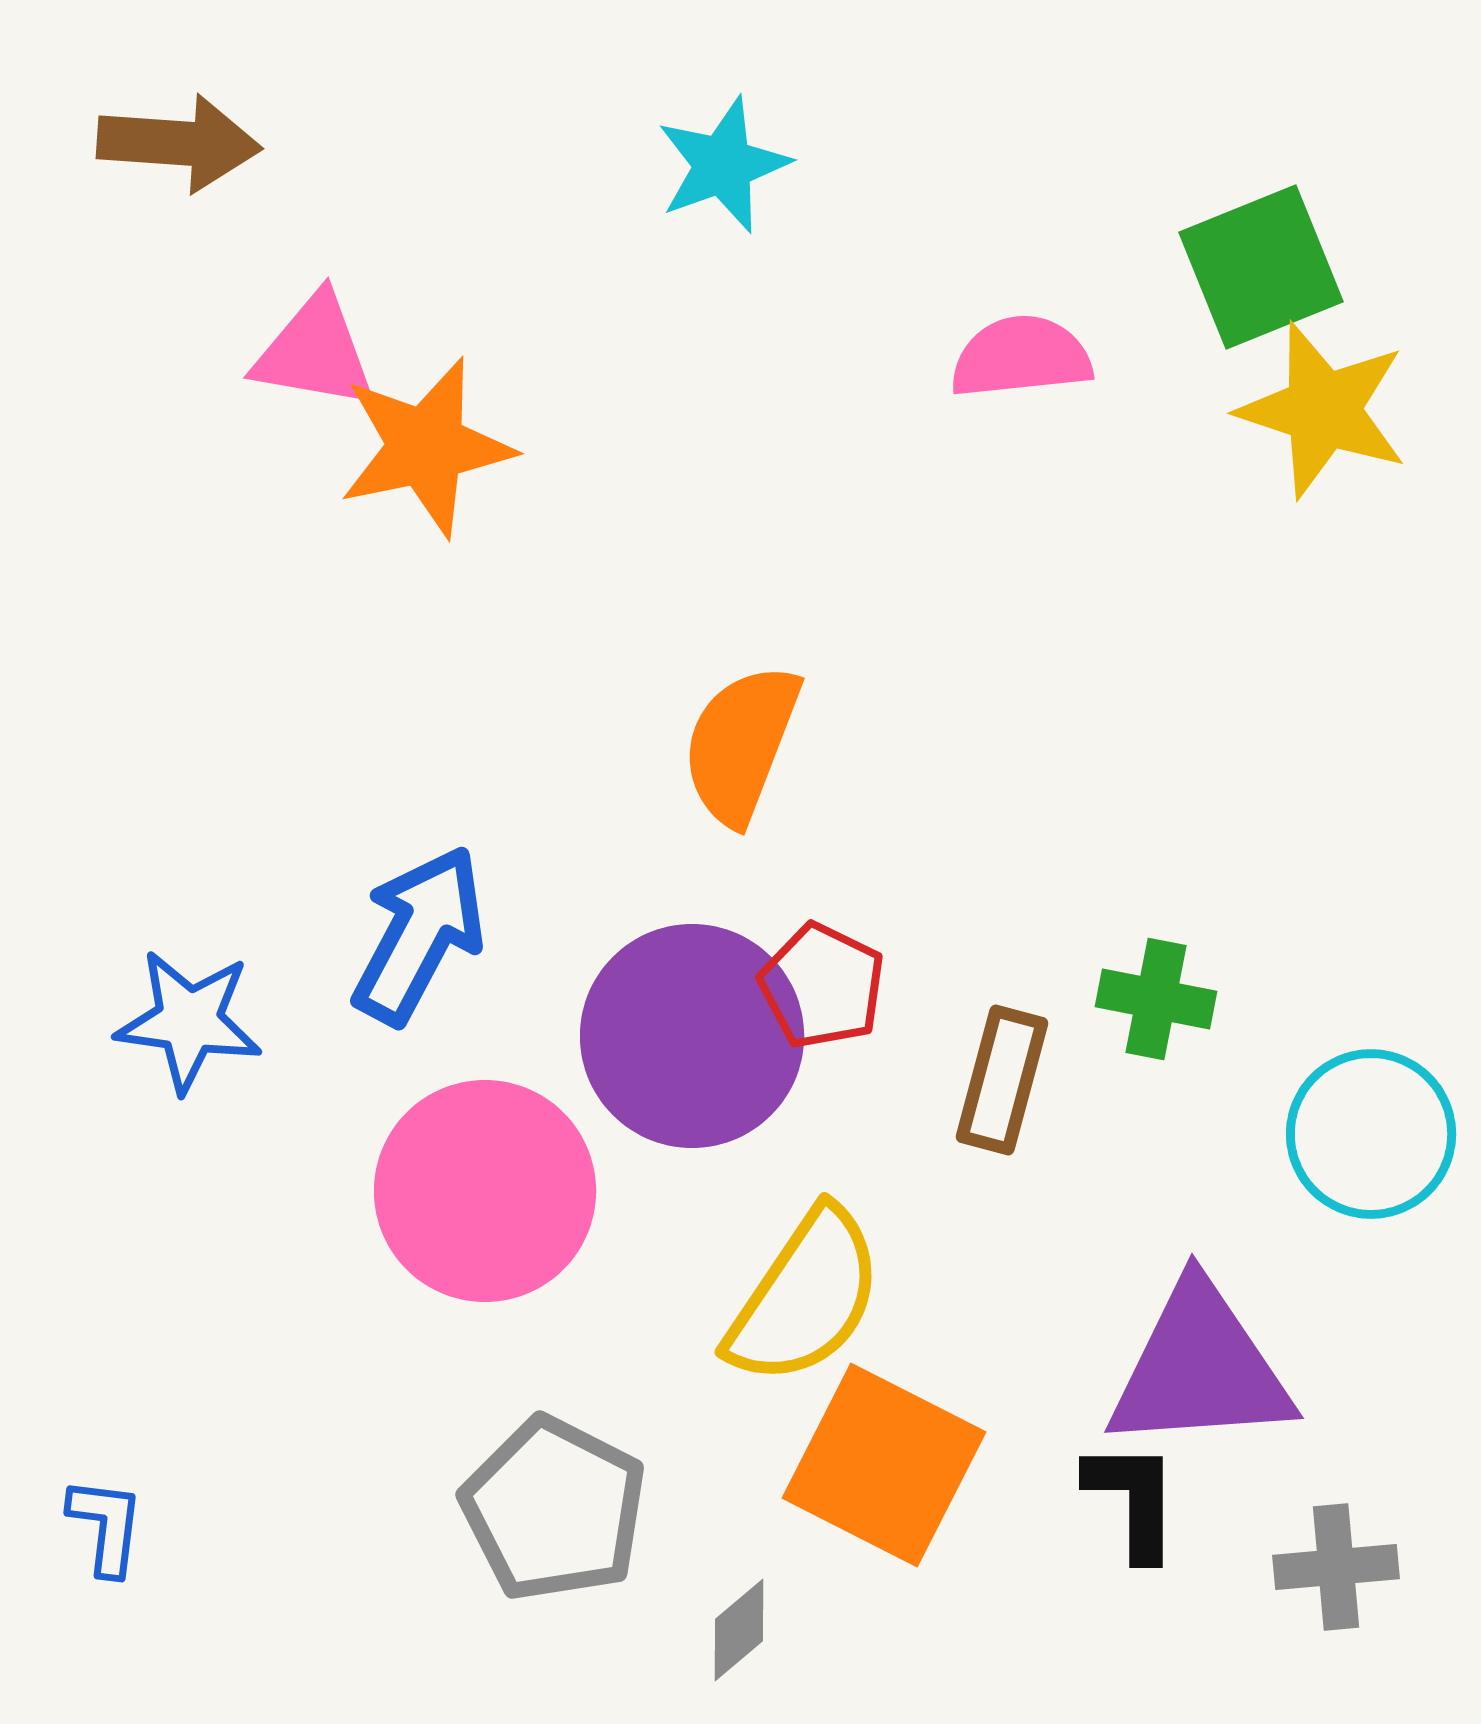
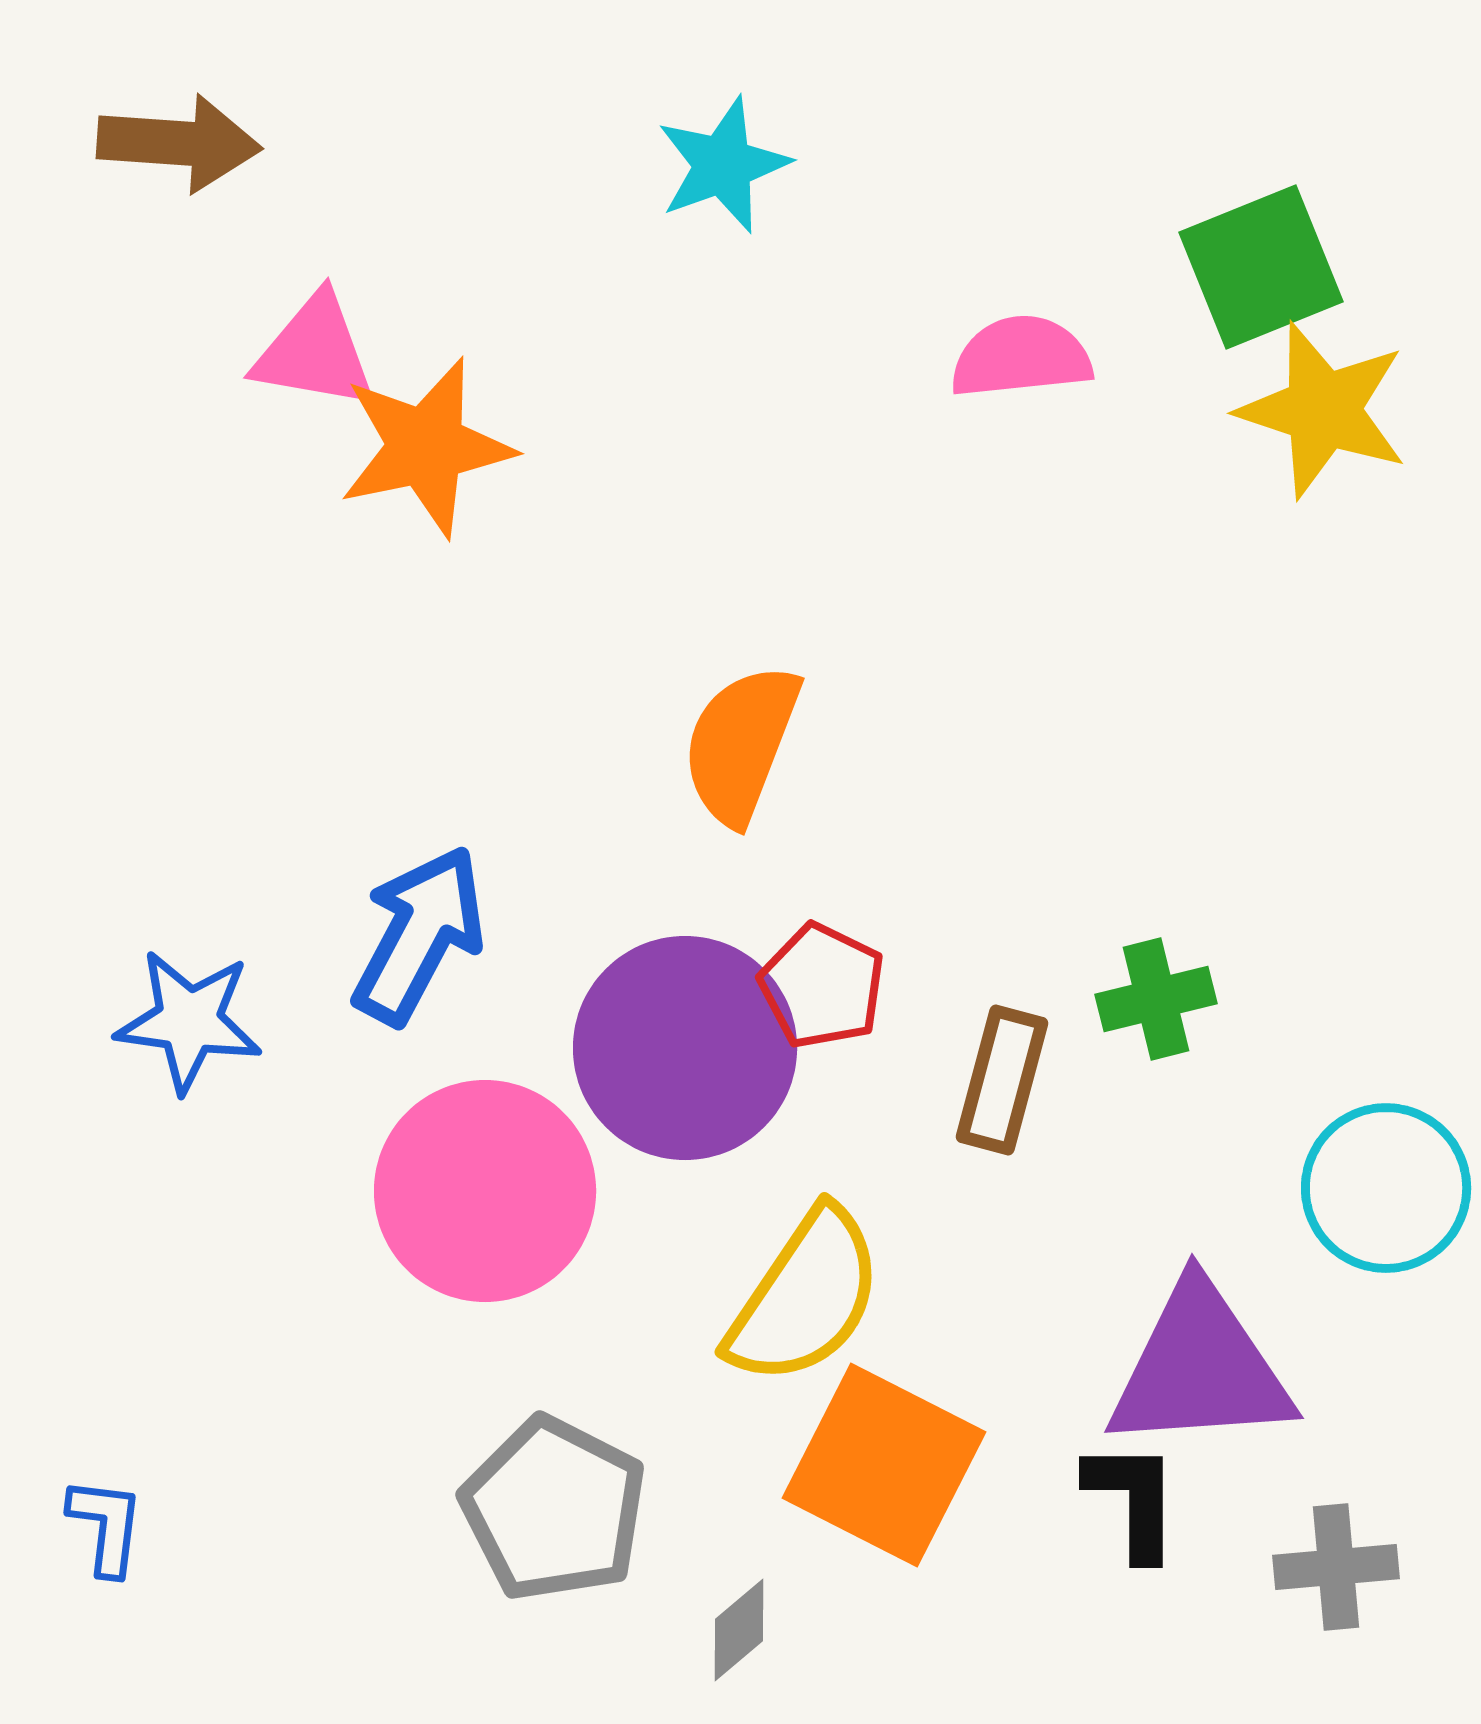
green cross: rotated 25 degrees counterclockwise
purple circle: moved 7 px left, 12 px down
cyan circle: moved 15 px right, 54 px down
